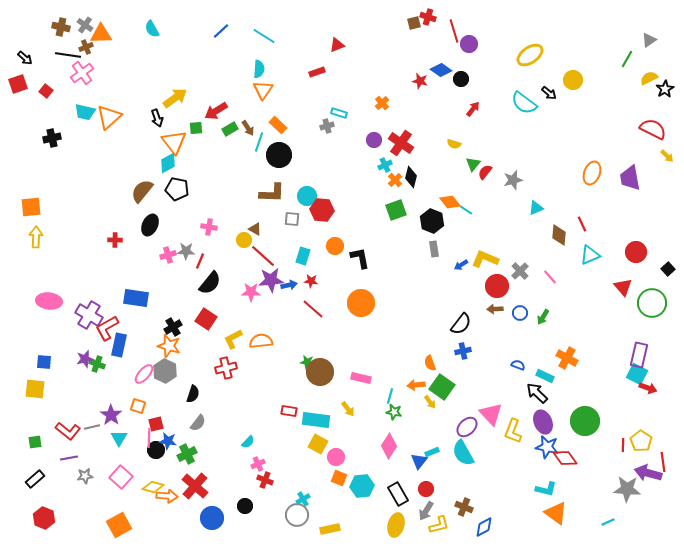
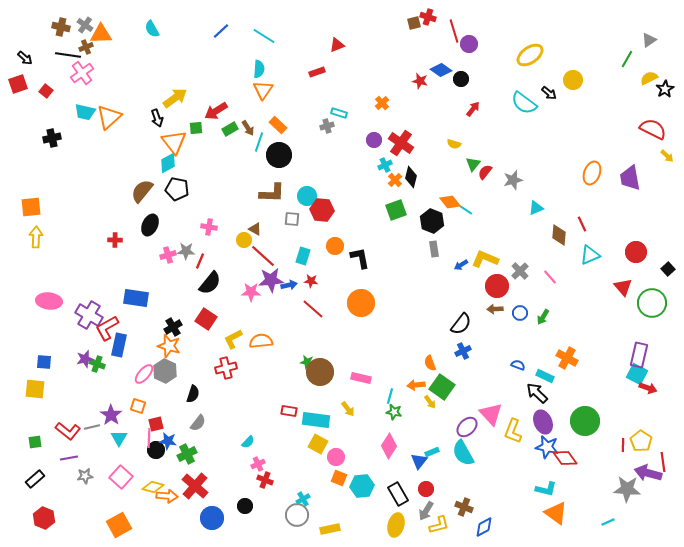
blue cross at (463, 351): rotated 14 degrees counterclockwise
